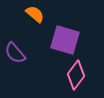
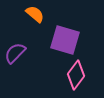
purple semicircle: rotated 85 degrees clockwise
